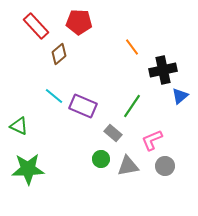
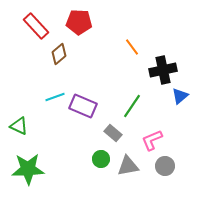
cyan line: moved 1 px right, 1 px down; rotated 60 degrees counterclockwise
